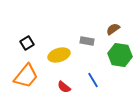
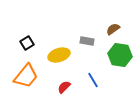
red semicircle: rotated 96 degrees clockwise
